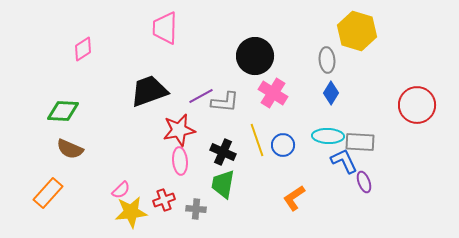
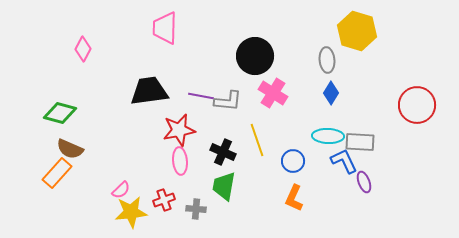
pink diamond: rotated 30 degrees counterclockwise
black trapezoid: rotated 12 degrees clockwise
purple line: rotated 40 degrees clockwise
gray L-shape: moved 3 px right, 1 px up
green diamond: moved 3 px left, 2 px down; rotated 12 degrees clockwise
blue circle: moved 10 px right, 16 px down
green trapezoid: moved 1 px right, 2 px down
orange rectangle: moved 9 px right, 20 px up
orange L-shape: rotated 32 degrees counterclockwise
